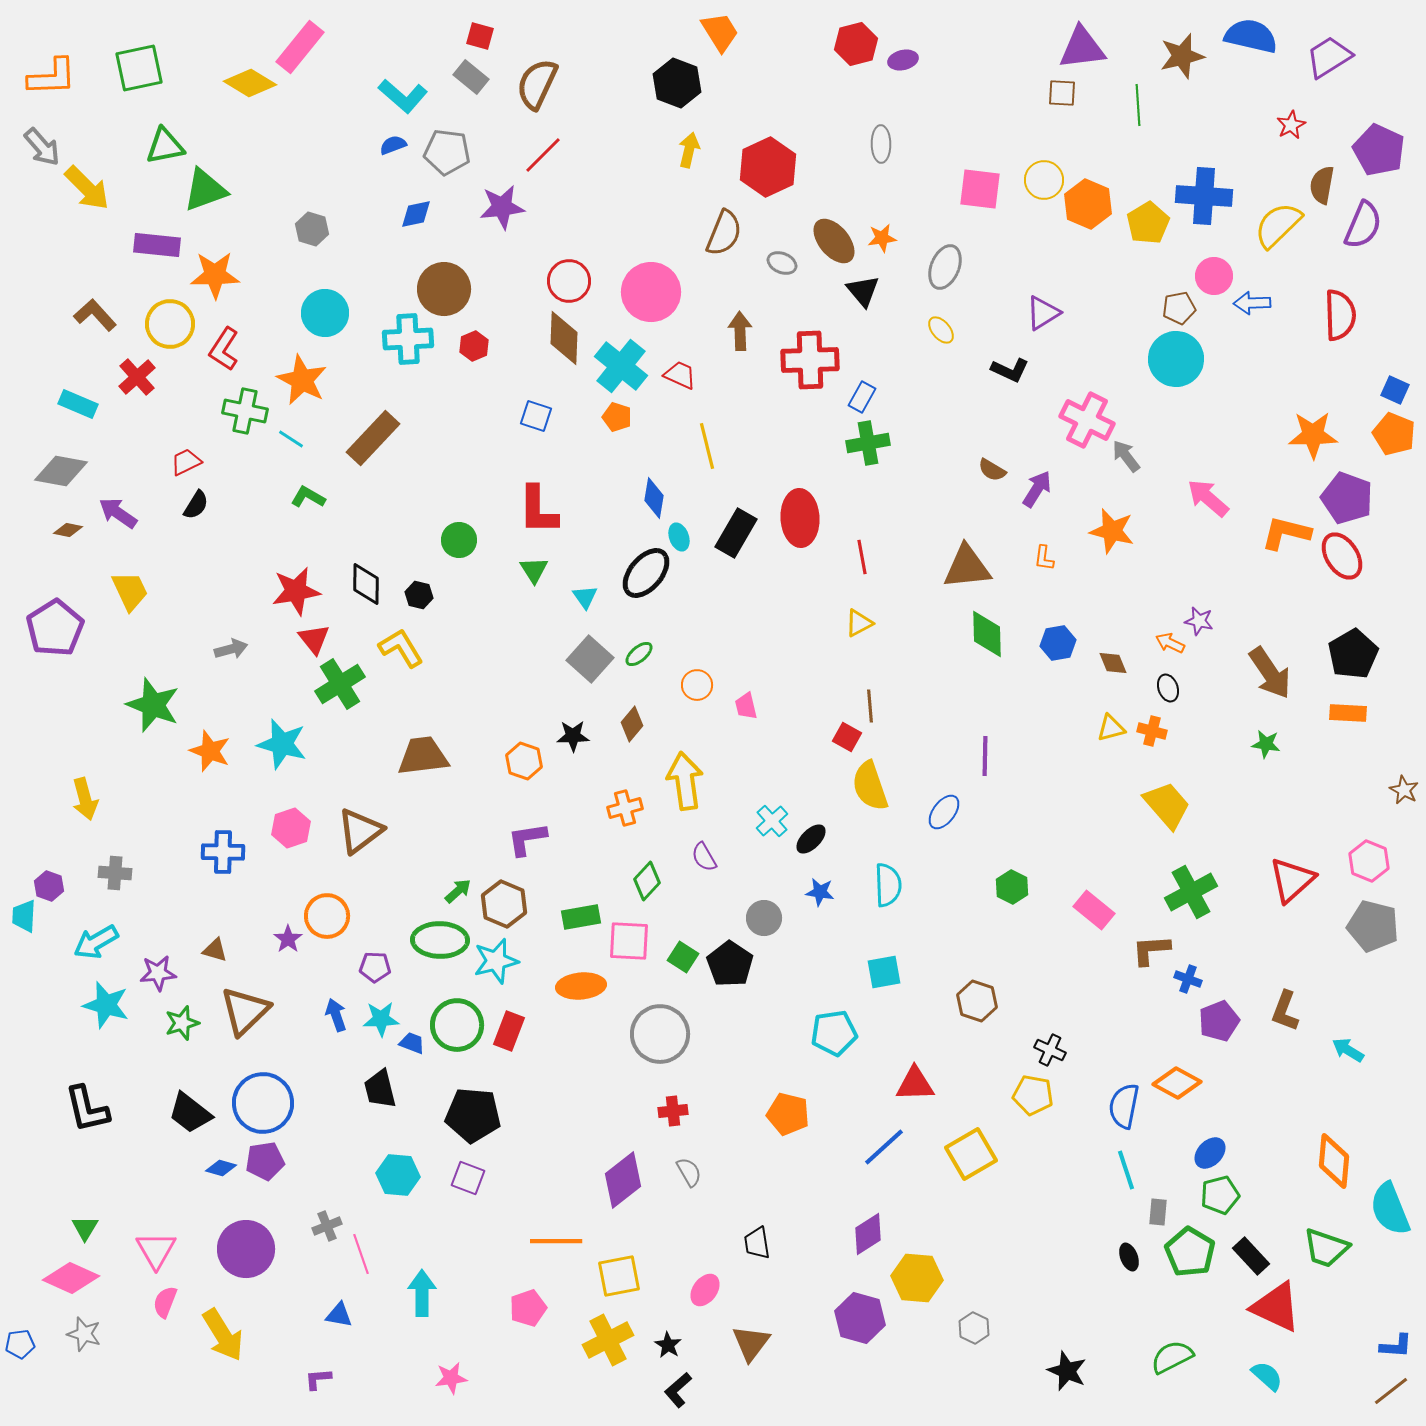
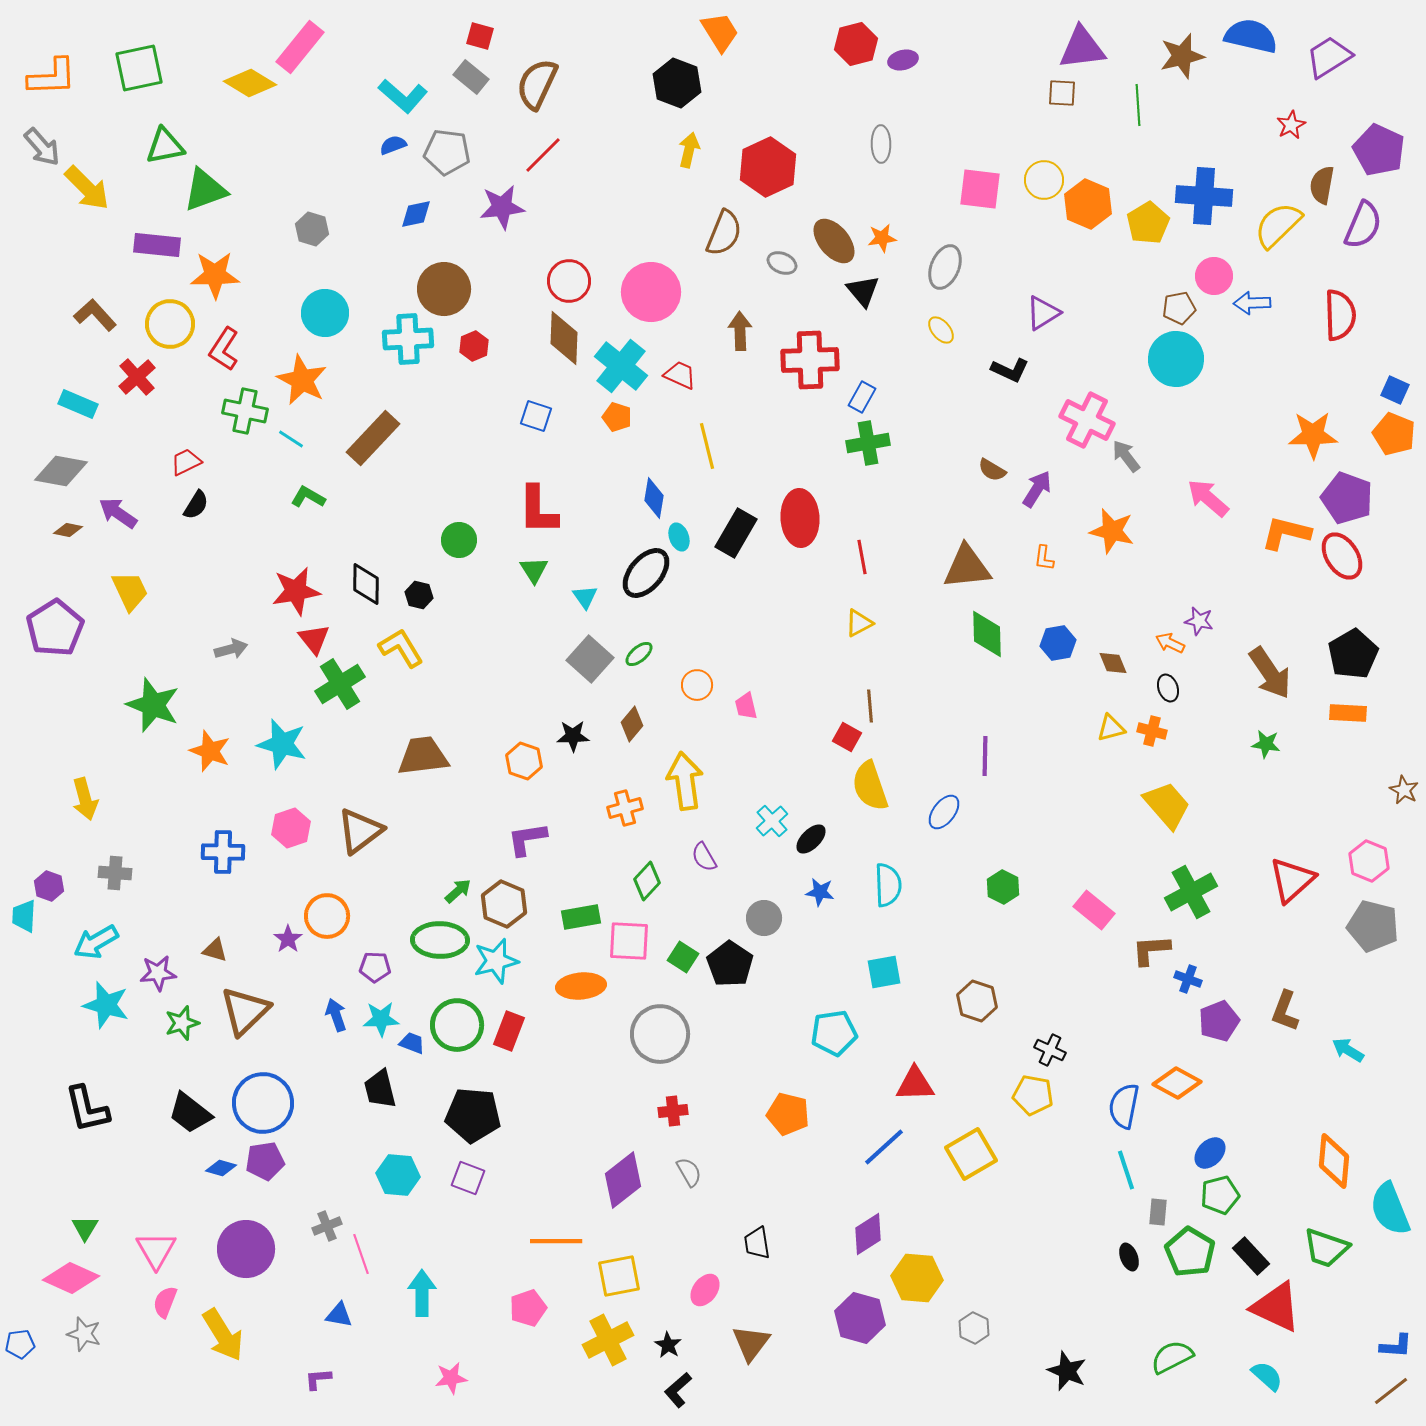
green hexagon at (1012, 887): moved 9 px left
